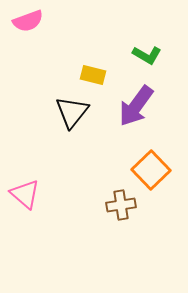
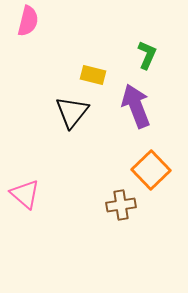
pink semicircle: rotated 56 degrees counterclockwise
green L-shape: rotated 96 degrees counterclockwise
purple arrow: rotated 123 degrees clockwise
